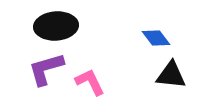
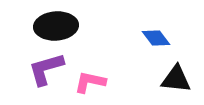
black triangle: moved 5 px right, 4 px down
pink L-shape: rotated 52 degrees counterclockwise
